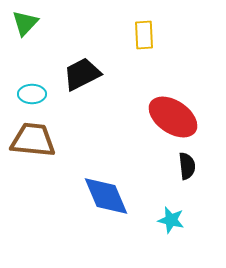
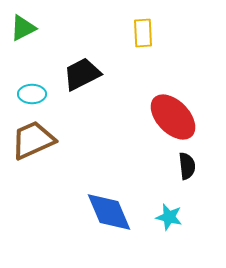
green triangle: moved 2 px left, 5 px down; rotated 20 degrees clockwise
yellow rectangle: moved 1 px left, 2 px up
red ellipse: rotated 12 degrees clockwise
brown trapezoid: rotated 30 degrees counterclockwise
blue diamond: moved 3 px right, 16 px down
cyan star: moved 2 px left, 3 px up
